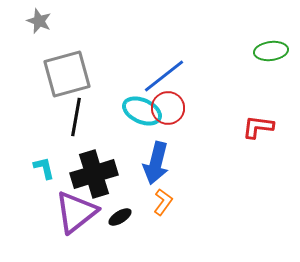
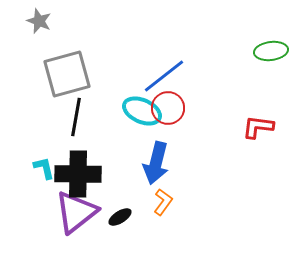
black cross: moved 16 px left; rotated 18 degrees clockwise
